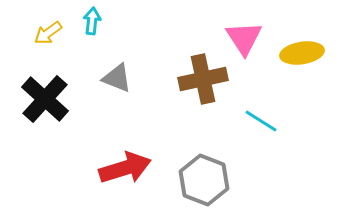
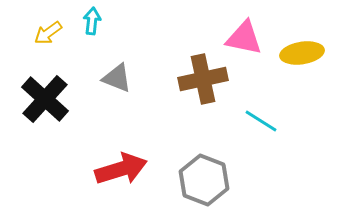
pink triangle: rotated 45 degrees counterclockwise
red arrow: moved 4 px left, 1 px down
